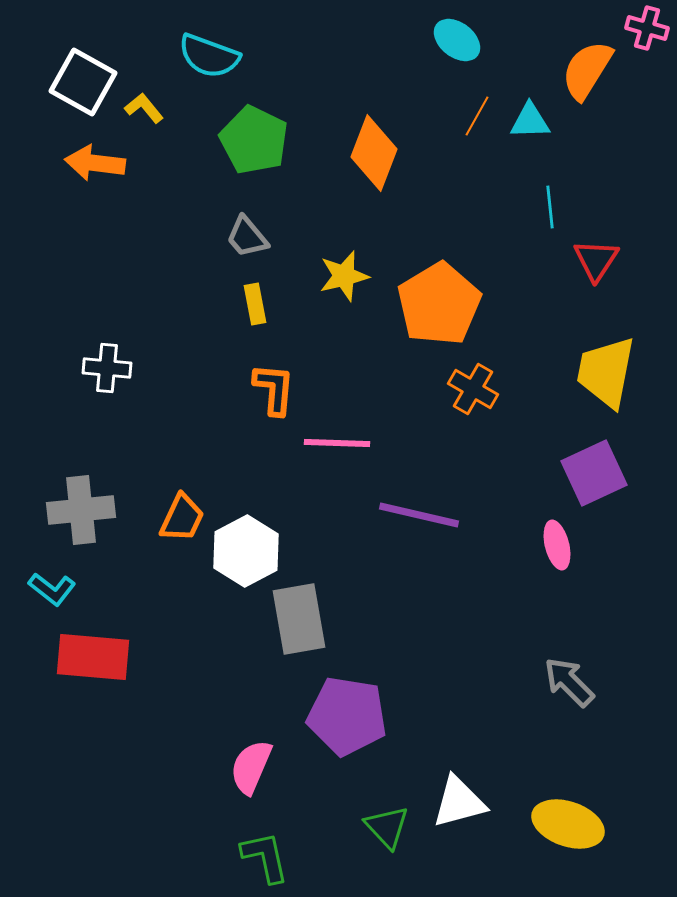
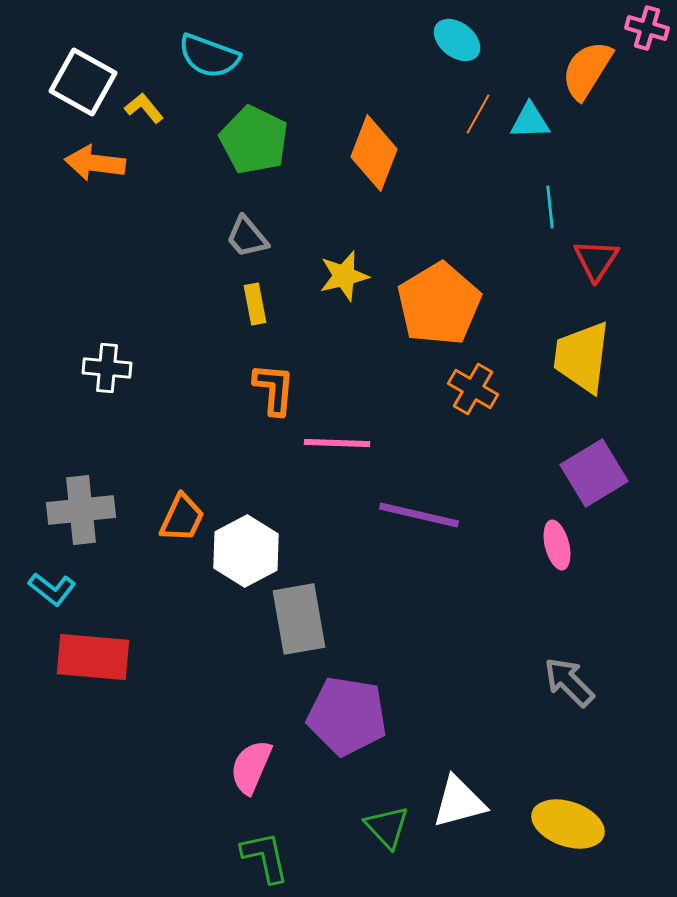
orange line: moved 1 px right, 2 px up
yellow trapezoid: moved 24 px left, 15 px up; rotated 4 degrees counterclockwise
purple square: rotated 6 degrees counterclockwise
